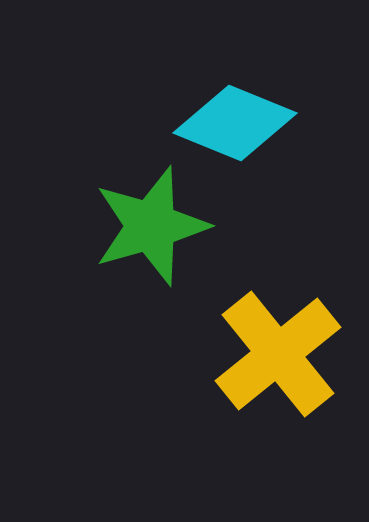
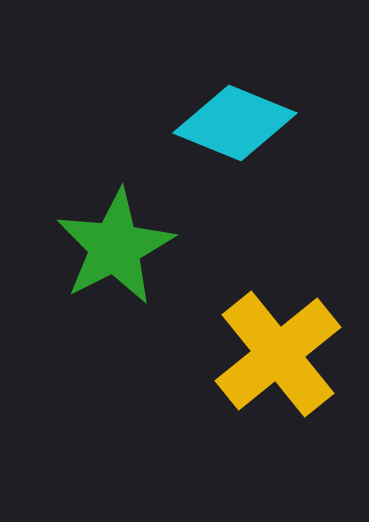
green star: moved 36 px left, 21 px down; rotated 11 degrees counterclockwise
